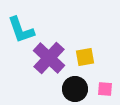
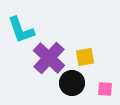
black circle: moved 3 px left, 6 px up
